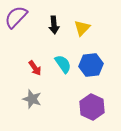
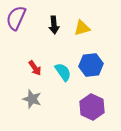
purple semicircle: moved 1 px down; rotated 20 degrees counterclockwise
yellow triangle: rotated 30 degrees clockwise
cyan semicircle: moved 8 px down
